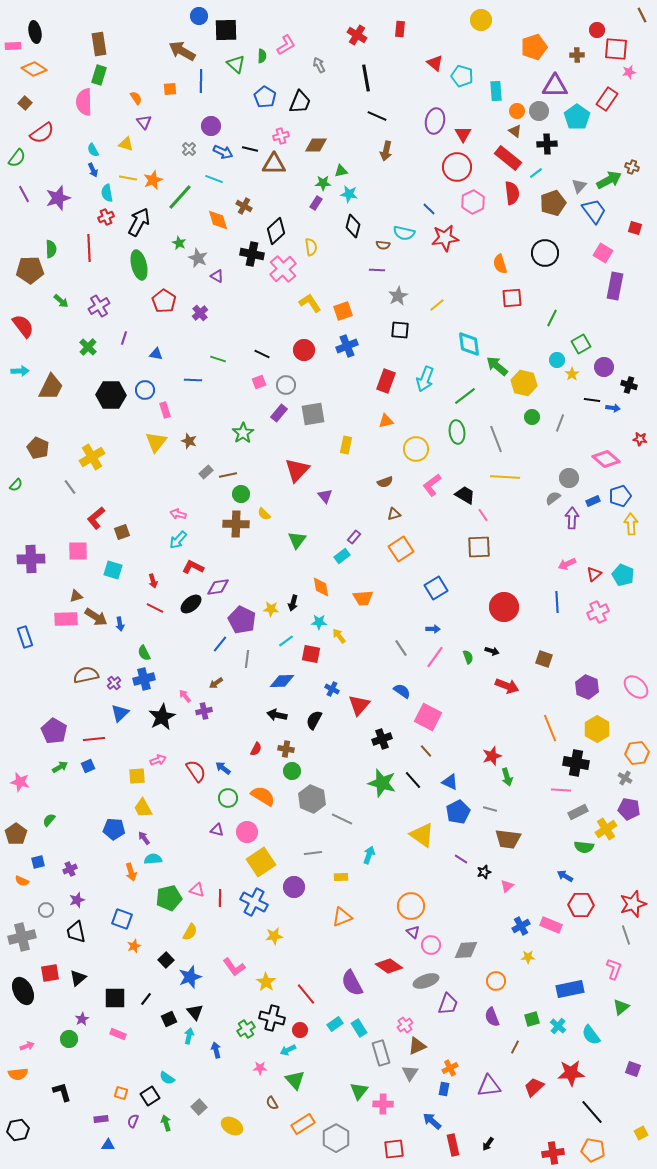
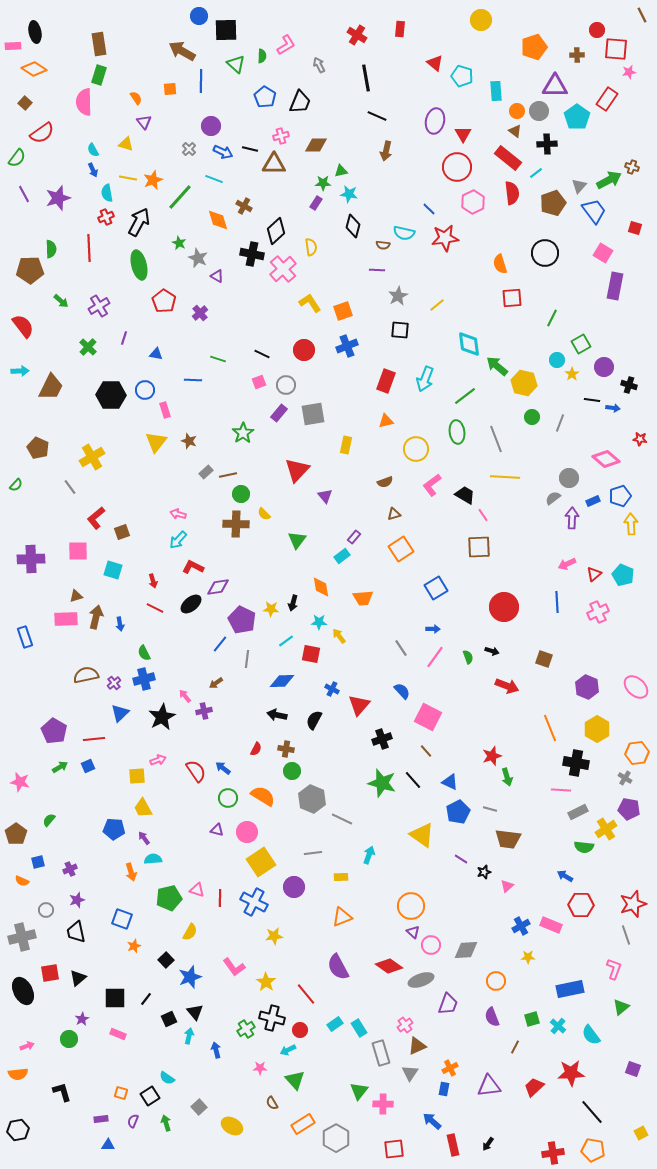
brown arrow at (96, 617): rotated 110 degrees counterclockwise
blue semicircle at (402, 691): rotated 12 degrees clockwise
gray ellipse at (426, 981): moved 5 px left, 1 px up
purple semicircle at (352, 983): moved 14 px left, 16 px up
